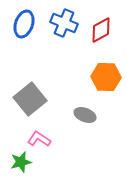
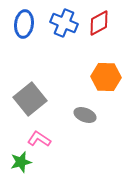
blue ellipse: rotated 12 degrees counterclockwise
red diamond: moved 2 px left, 7 px up
